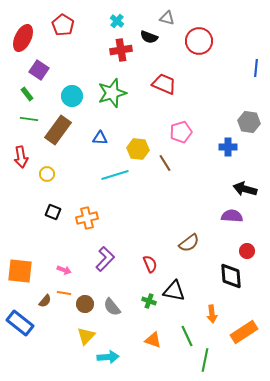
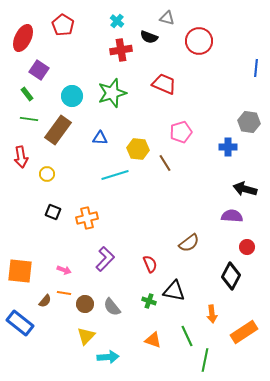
red circle at (247, 251): moved 4 px up
black diamond at (231, 276): rotated 32 degrees clockwise
